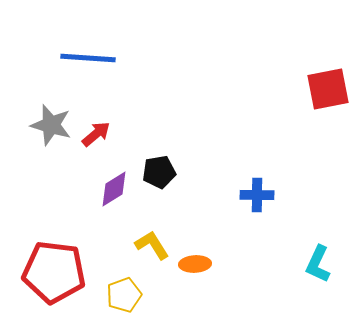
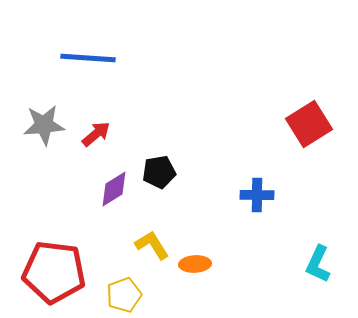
red square: moved 19 px left, 35 px down; rotated 21 degrees counterclockwise
gray star: moved 7 px left; rotated 21 degrees counterclockwise
